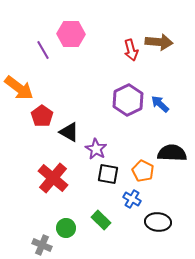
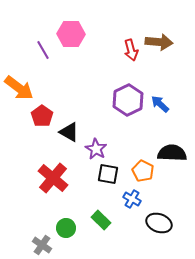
black ellipse: moved 1 px right, 1 px down; rotated 15 degrees clockwise
gray cross: rotated 12 degrees clockwise
